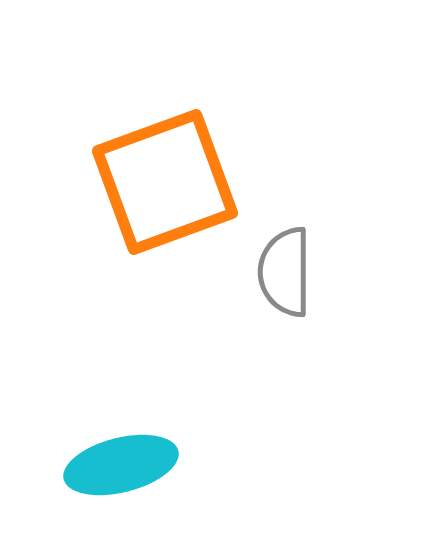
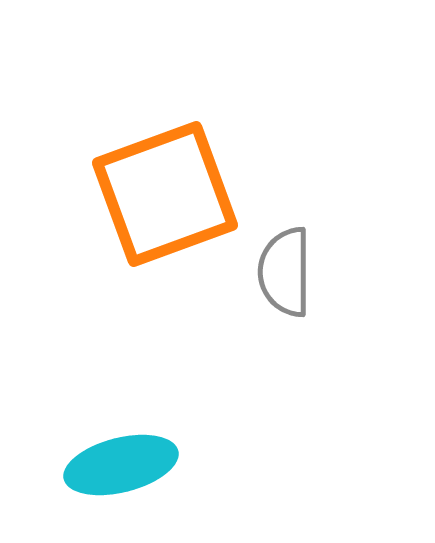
orange square: moved 12 px down
